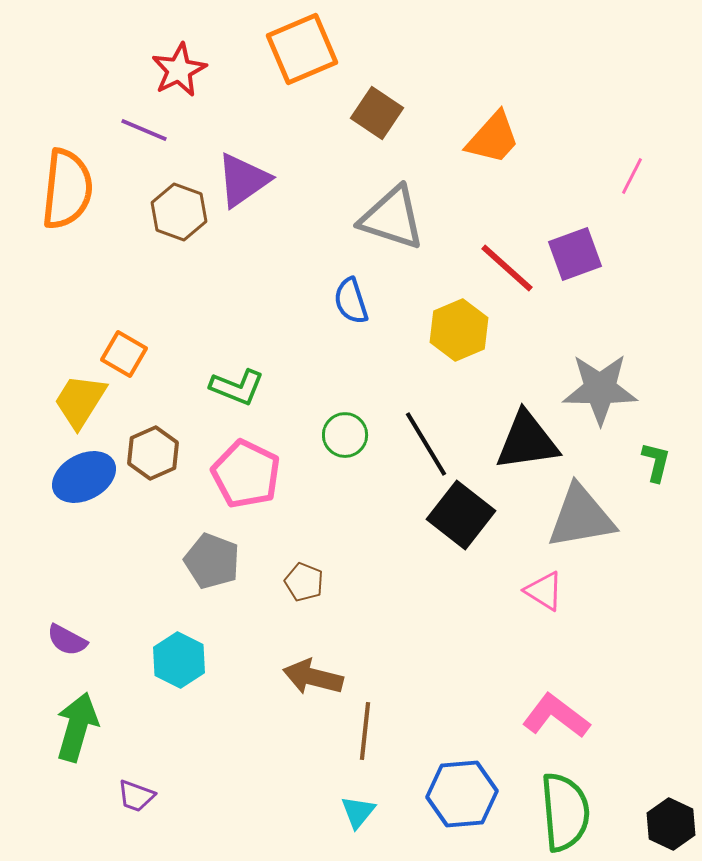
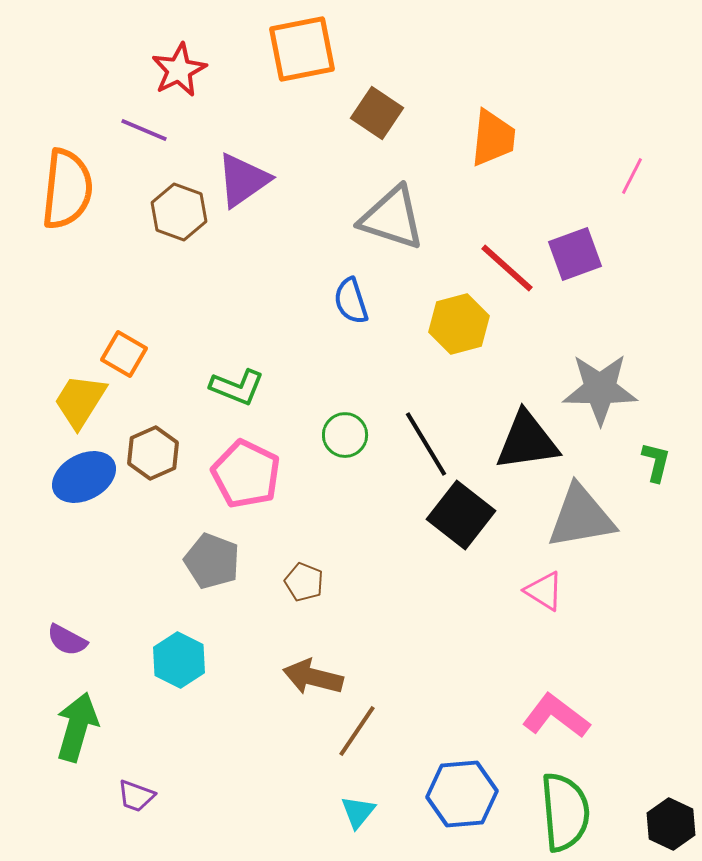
orange square at (302, 49): rotated 12 degrees clockwise
orange trapezoid at (493, 138): rotated 36 degrees counterclockwise
yellow hexagon at (459, 330): moved 6 px up; rotated 8 degrees clockwise
brown line at (365, 731): moved 8 px left; rotated 28 degrees clockwise
